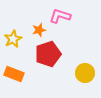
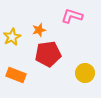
pink L-shape: moved 12 px right
yellow star: moved 1 px left, 2 px up
red pentagon: rotated 10 degrees clockwise
orange rectangle: moved 2 px right, 1 px down
